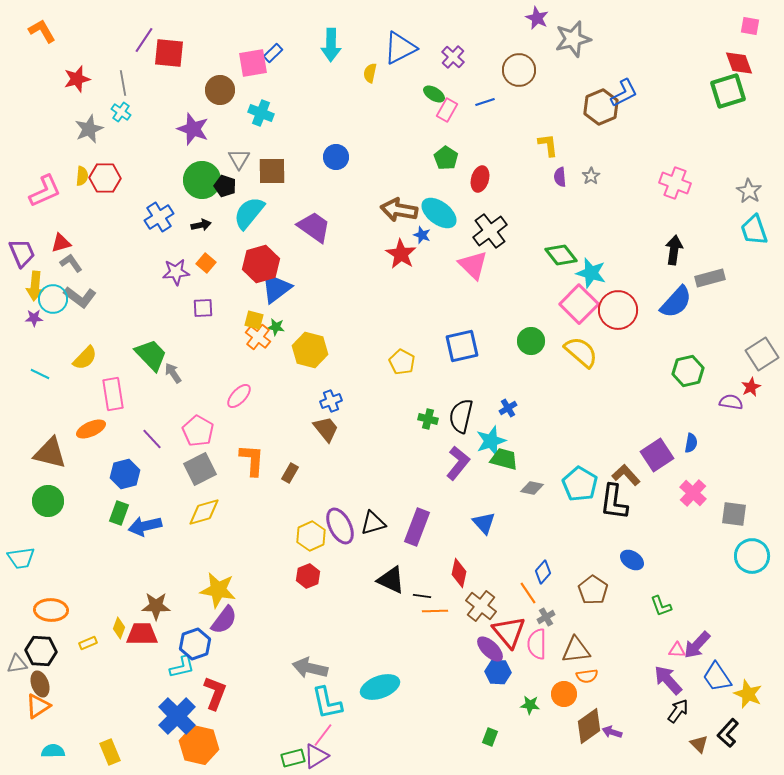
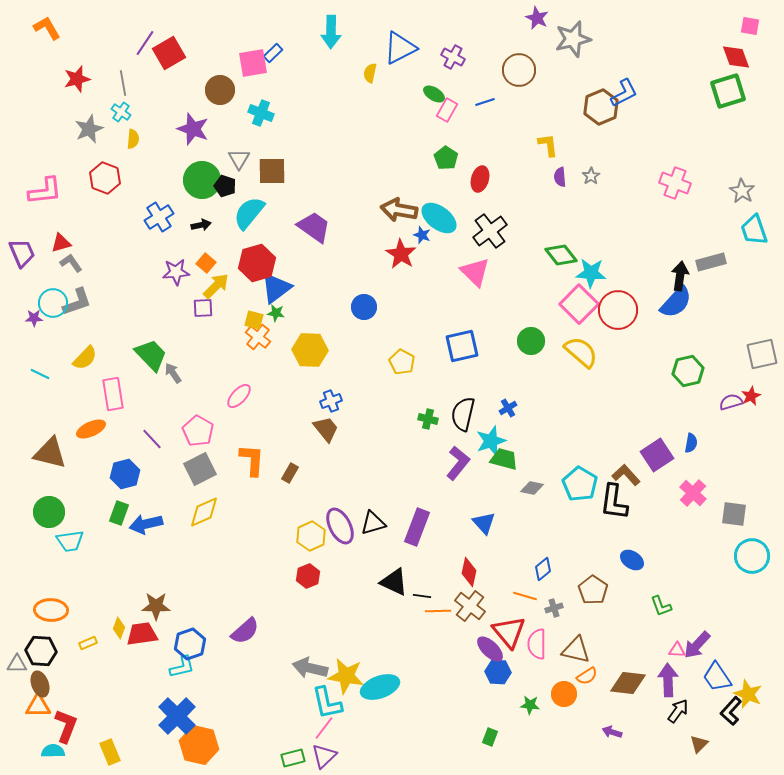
orange L-shape at (42, 31): moved 5 px right, 3 px up
purple line at (144, 40): moved 1 px right, 3 px down
cyan arrow at (331, 45): moved 13 px up
red square at (169, 53): rotated 36 degrees counterclockwise
purple cross at (453, 57): rotated 15 degrees counterclockwise
red diamond at (739, 63): moved 3 px left, 6 px up
blue circle at (336, 157): moved 28 px right, 150 px down
yellow semicircle at (82, 176): moved 51 px right, 37 px up
red hexagon at (105, 178): rotated 20 degrees clockwise
pink L-shape at (45, 191): rotated 18 degrees clockwise
gray star at (749, 191): moved 7 px left
cyan ellipse at (439, 213): moved 5 px down
black arrow at (674, 250): moved 6 px right, 26 px down
red hexagon at (261, 264): moved 4 px left, 1 px up
pink triangle at (473, 265): moved 2 px right, 7 px down
cyan star at (591, 273): rotated 12 degrees counterclockwise
gray rectangle at (710, 278): moved 1 px right, 16 px up
yellow arrow at (35, 286): moved 181 px right; rotated 140 degrees counterclockwise
gray L-shape at (80, 297): moved 3 px left, 5 px down; rotated 56 degrees counterclockwise
cyan circle at (53, 299): moved 4 px down
green star at (276, 327): moved 14 px up
yellow hexagon at (310, 350): rotated 12 degrees counterclockwise
gray square at (762, 354): rotated 20 degrees clockwise
red star at (751, 387): moved 9 px down
purple semicircle at (731, 402): rotated 25 degrees counterclockwise
black semicircle at (461, 416): moved 2 px right, 2 px up
green circle at (48, 501): moved 1 px right, 11 px down
yellow diamond at (204, 512): rotated 8 degrees counterclockwise
blue arrow at (145, 526): moved 1 px right, 2 px up
cyan trapezoid at (21, 558): moved 49 px right, 17 px up
blue diamond at (543, 572): moved 3 px up; rotated 10 degrees clockwise
red diamond at (459, 573): moved 10 px right, 1 px up
black triangle at (391, 580): moved 3 px right, 2 px down
yellow star at (218, 590): moved 128 px right, 86 px down
orange line at (528, 593): moved 3 px left, 3 px down; rotated 40 degrees counterclockwise
brown cross at (481, 606): moved 11 px left
orange line at (435, 611): moved 3 px right
gray cross at (546, 617): moved 8 px right, 9 px up; rotated 12 degrees clockwise
purple semicircle at (224, 620): moved 21 px right, 11 px down; rotated 12 degrees clockwise
red trapezoid at (142, 634): rotated 8 degrees counterclockwise
blue hexagon at (195, 644): moved 5 px left
brown triangle at (576, 650): rotated 20 degrees clockwise
gray triangle at (17, 664): rotated 10 degrees clockwise
orange semicircle at (587, 676): rotated 25 degrees counterclockwise
purple arrow at (668, 680): rotated 40 degrees clockwise
red L-shape at (215, 693): moved 149 px left, 33 px down
orange triangle at (38, 706): rotated 32 degrees clockwise
brown diamond at (589, 726): moved 39 px right, 43 px up; rotated 42 degrees clockwise
black L-shape at (728, 733): moved 3 px right, 22 px up
pink line at (323, 735): moved 1 px right, 7 px up
brown triangle at (699, 744): rotated 30 degrees clockwise
purple triangle at (316, 756): moved 8 px right; rotated 12 degrees counterclockwise
